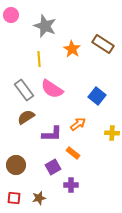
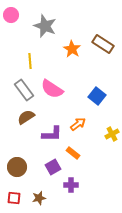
yellow line: moved 9 px left, 2 px down
yellow cross: moved 1 px down; rotated 32 degrees counterclockwise
brown circle: moved 1 px right, 2 px down
